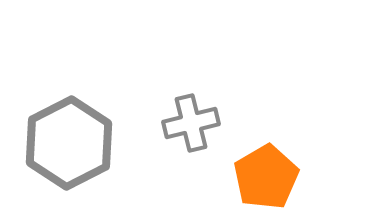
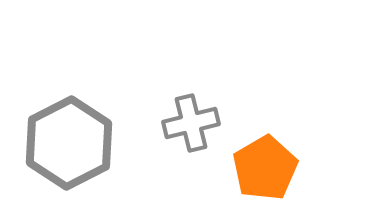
orange pentagon: moved 1 px left, 9 px up
